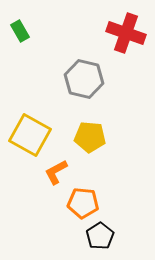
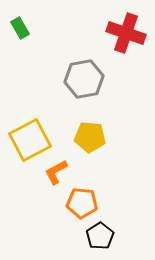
green rectangle: moved 3 px up
gray hexagon: rotated 24 degrees counterclockwise
yellow square: moved 5 px down; rotated 33 degrees clockwise
orange pentagon: moved 1 px left
